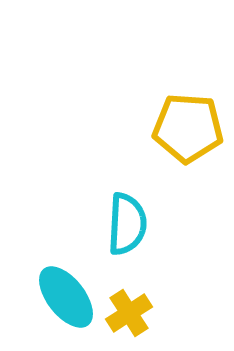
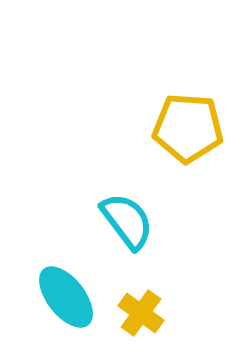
cyan semicircle: moved 3 px up; rotated 40 degrees counterclockwise
yellow cross: moved 12 px right; rotated 21 degrees counterclockwise
